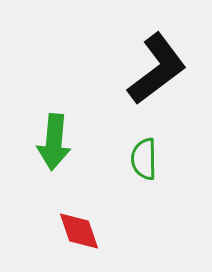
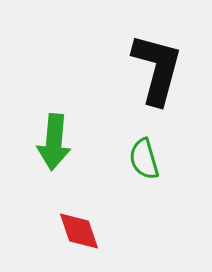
black L-shape: rotated 38 degrees counterclockwise
green semicircle: rotated 15 degrees counterclockwise
